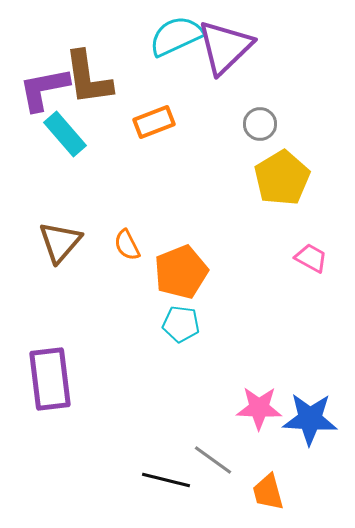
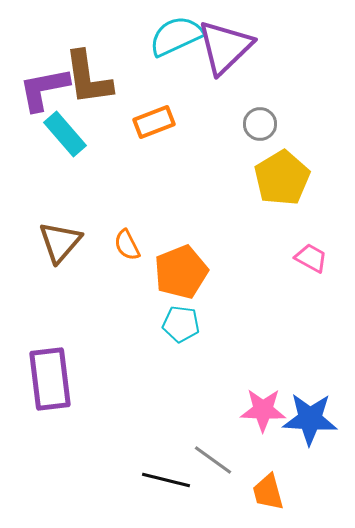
pink star: moved 4 px right, 2 px down
